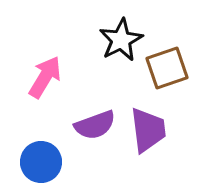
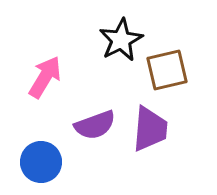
brown square: moved 2 px down; rotated 6 degrees clockwise
purple trapezoid: moved 2 px right, 1 px up; rotated 12 degrees clockwise
